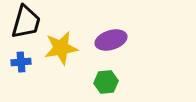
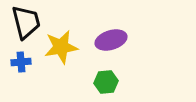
black trapezoid: rotated 30 degrees counterclockwise
yellow star: moved 1 px up
